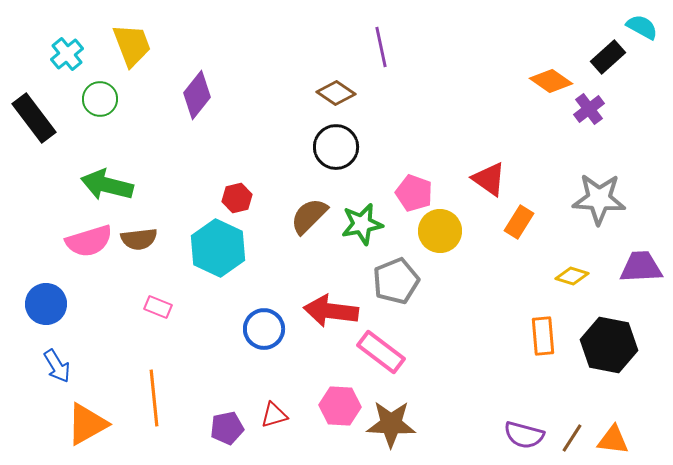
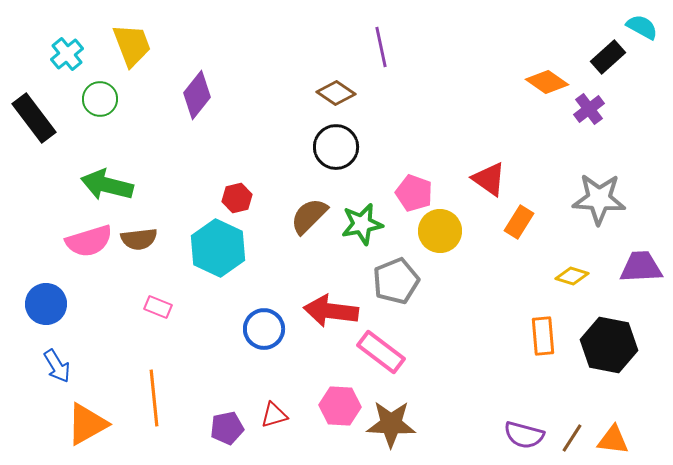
orange diamond at (551, 81): moved 4 px left, 1 px down
